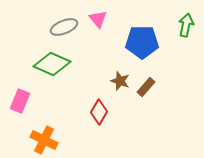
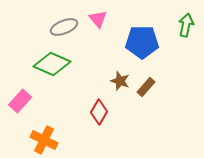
pink rectangle: rotated 20 degrees clockwise
